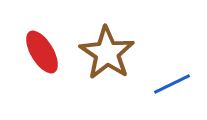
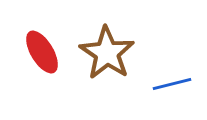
blue line: rotated 12 degrees clockwise
